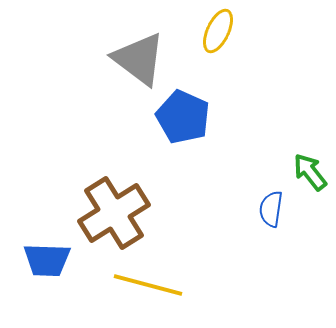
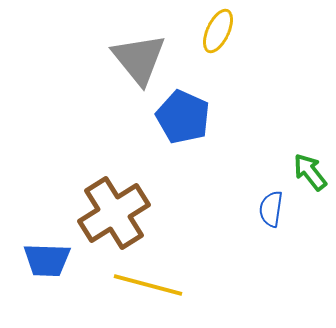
gray triangle: rotated 14 degrees clockwise
